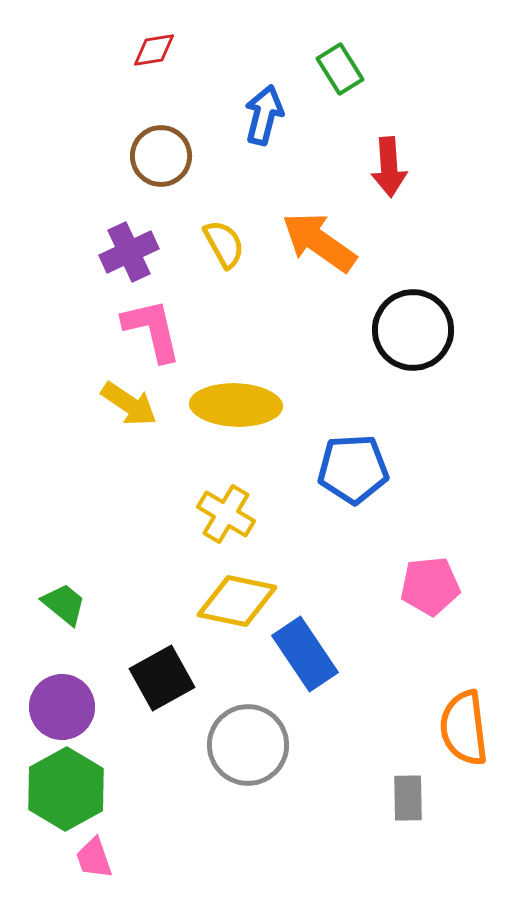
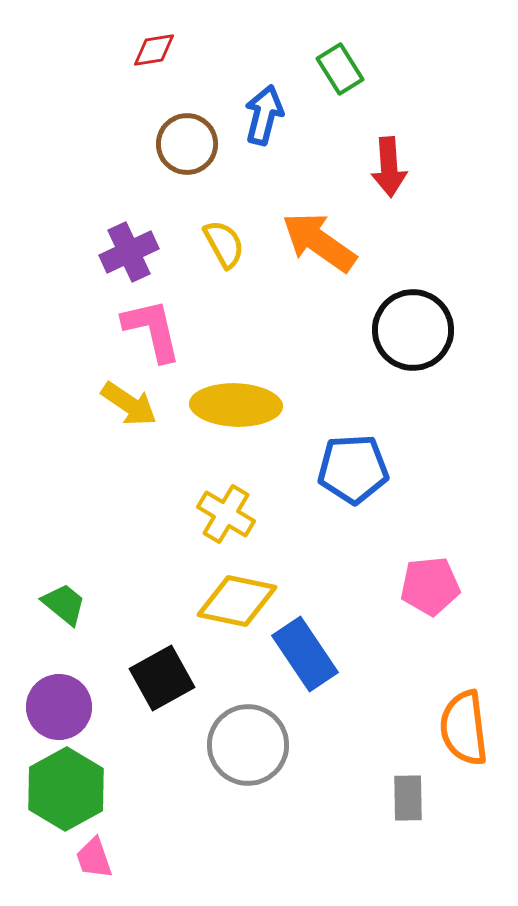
brown circle: moved 26 px right, 12 px up
purple circle: moved 3 px left
